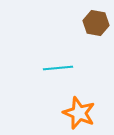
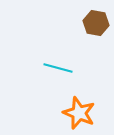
cyan line: rotated 20 degrees clockwise
